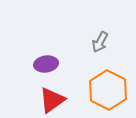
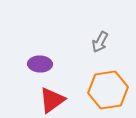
purple ellipse: moved 6 px left; rotated 10 degrees clockwise
orange hexagon: rotated 24 degrees clockwise
